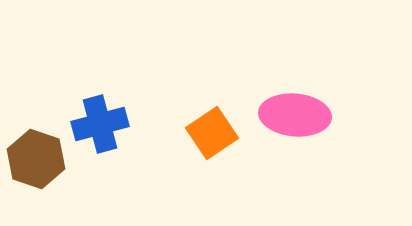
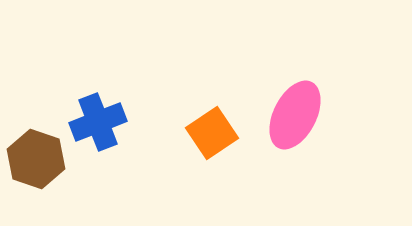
pink ellipse: rotated 68 degrees counterclockwise
blue cross: moved 2 px left, 2 px up; rotated 6 degrees counterclockwise
